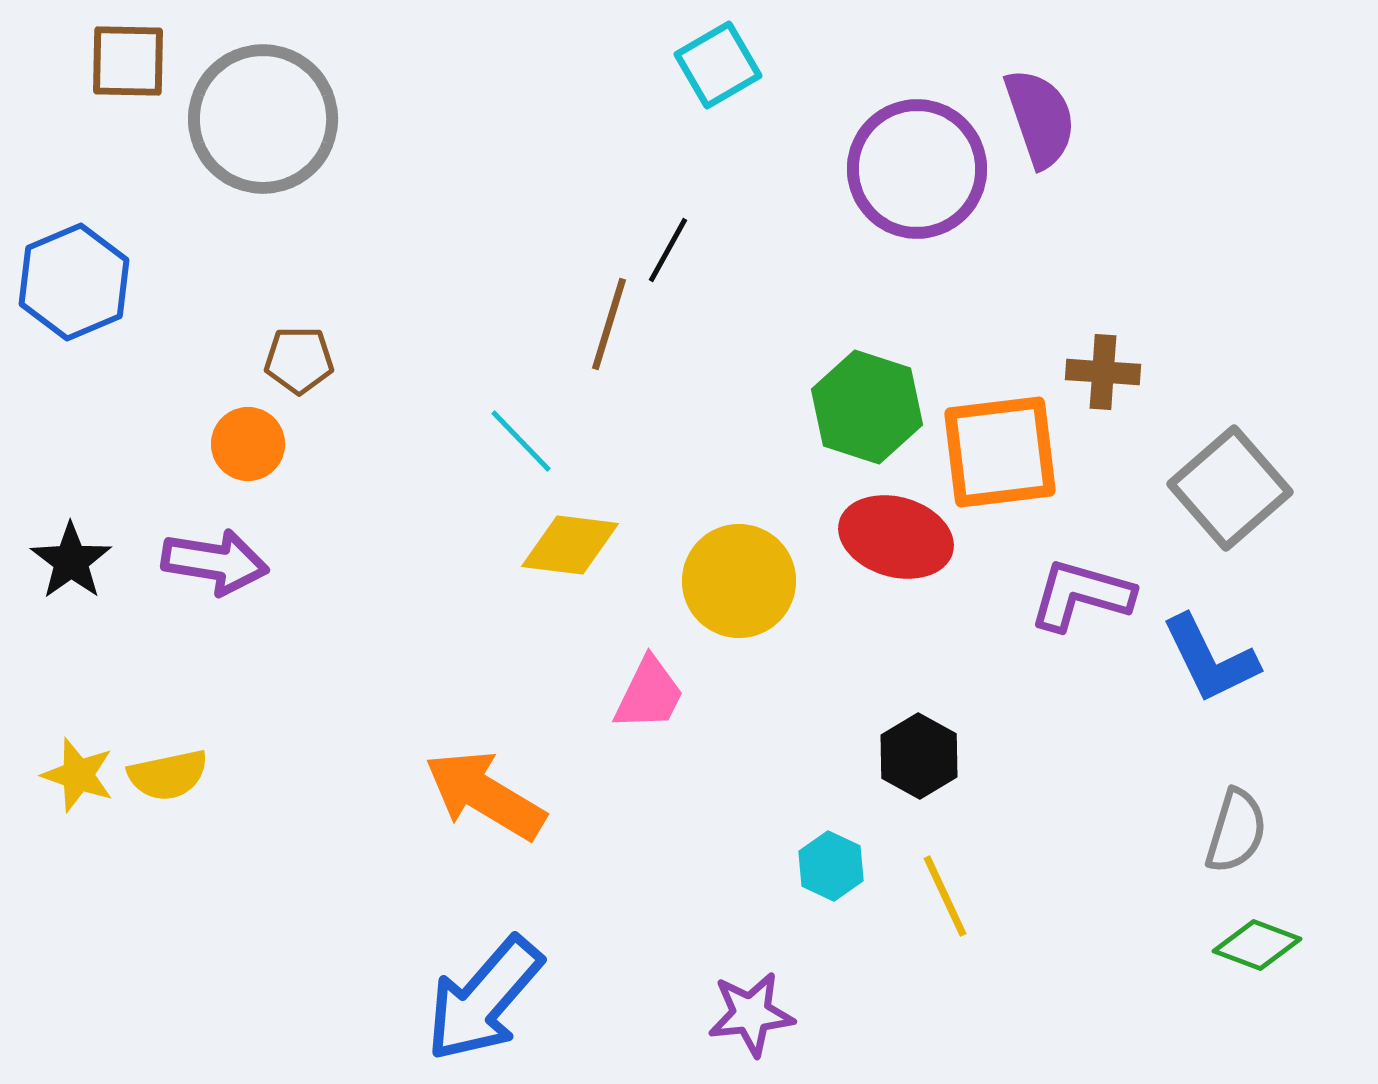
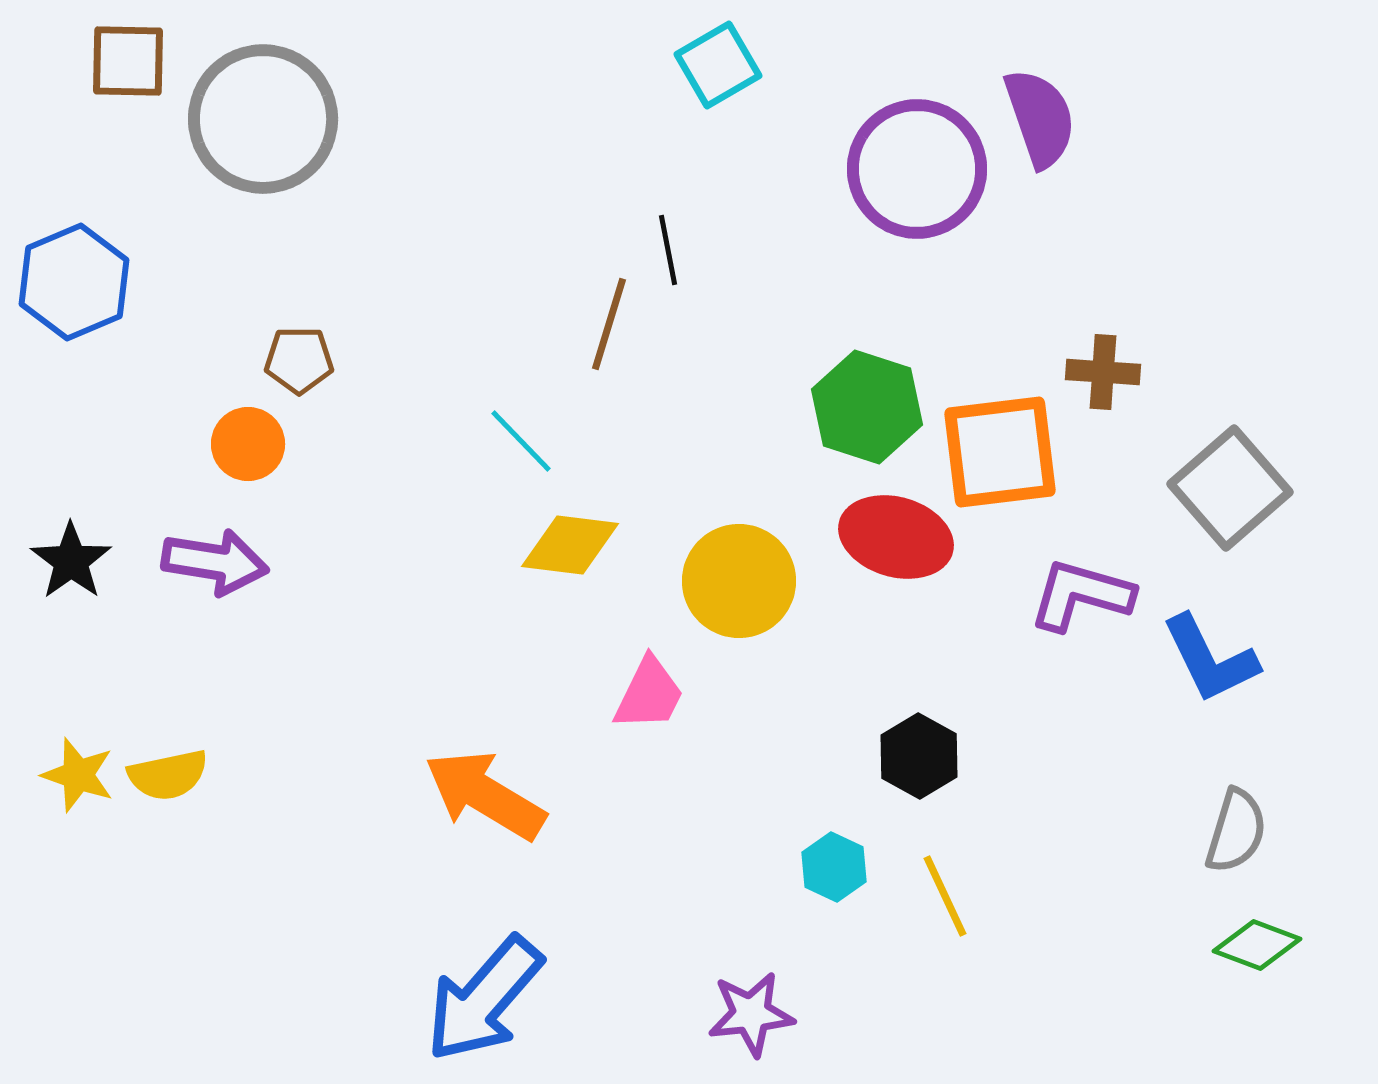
black line: rotated 40 degrees counterclockwise
cyan hexagon: moved 3 px right, 1 px down
